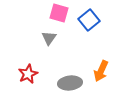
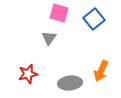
blue square: moved 5 px right, 1 px up
red star: rotated 12 degrees clockwise
